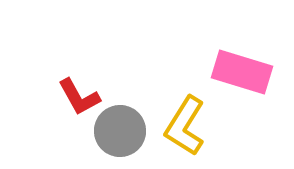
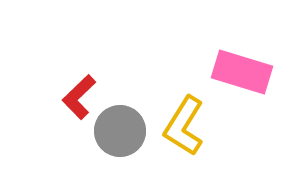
red L-shape: rotated 75 degrees clockwise
yellow L-shape: moved 1 px left
